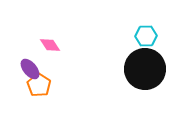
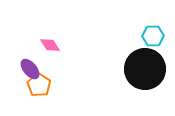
cyan hexagon: moved 7 px right
